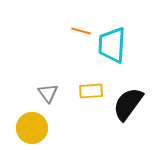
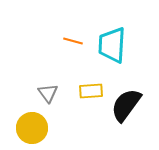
orange line: moved 8 px left, 10 px down
black semicircle: moved 2 px left, 1 px down
